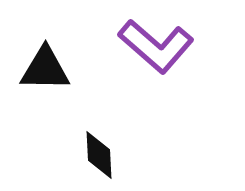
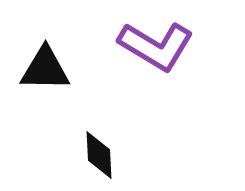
purple L-shape: rotated 10 degrees counterclockwise
